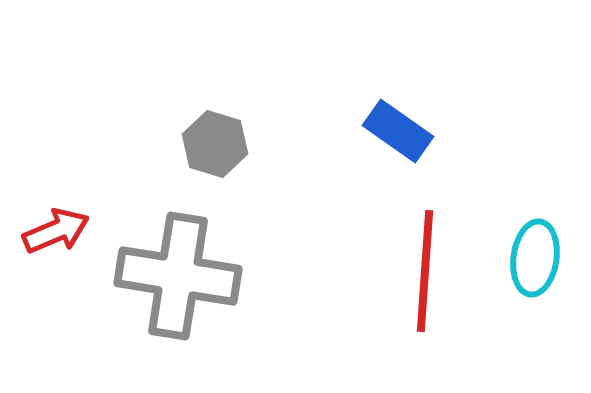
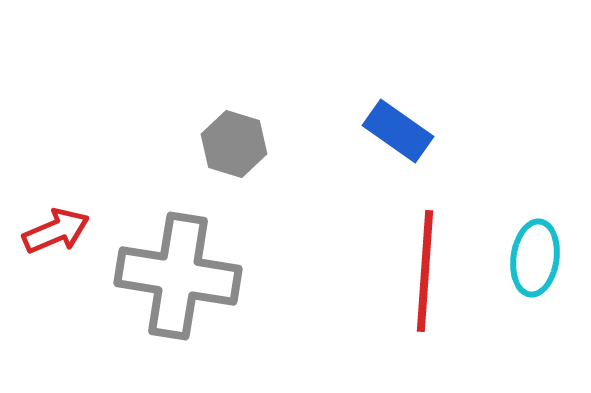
gray hexagon: moved 19 px right
